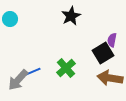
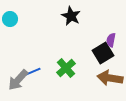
black star: rotated 18 degrees counterclockwise
purple semicircle: moved 1 px left
